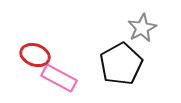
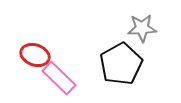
gray star: rotated 24 degrees clockwise
pink rectangle: rotated 16 degrees clockwise
